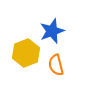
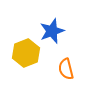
orange semicircle: moved 10 px right, 4 px down
